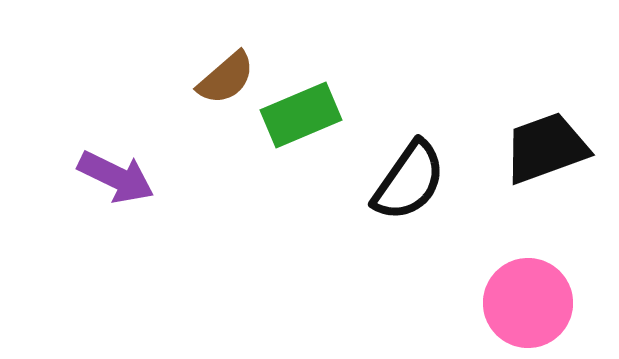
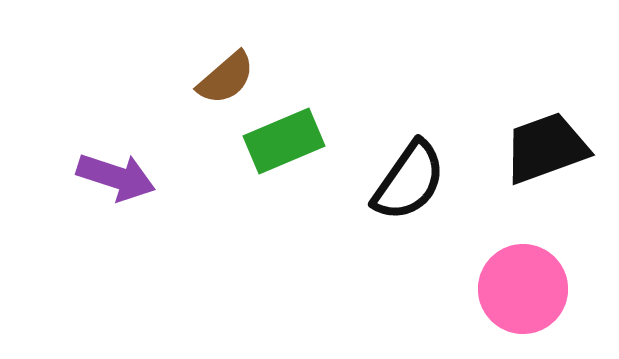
green rectangle: moved 17 px left, 26 px down
purple arrow: rotated 8 degrees counterclockwise
pink circle: moved 5 px left, 14 px up
